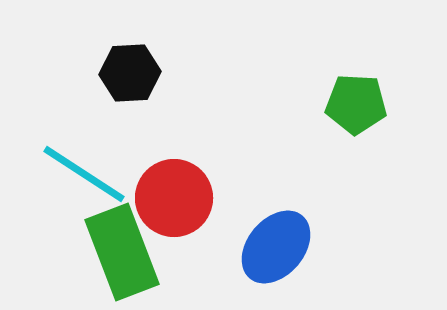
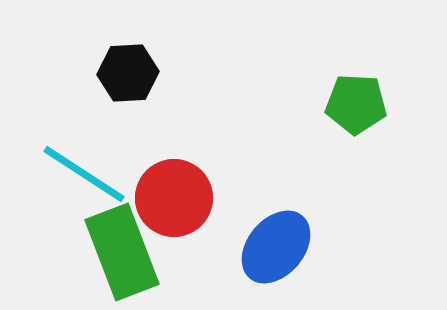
black hexagon: moved 2 px left
